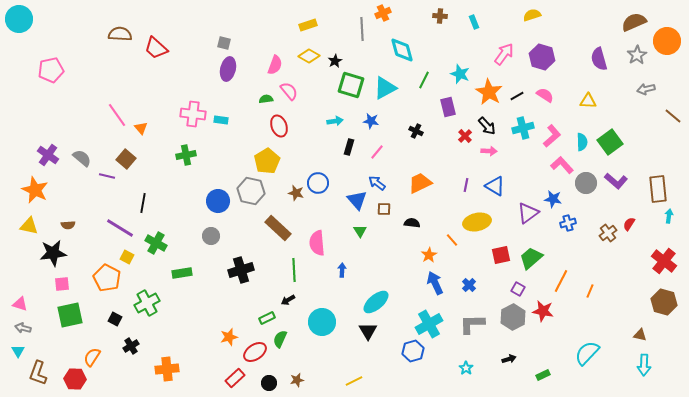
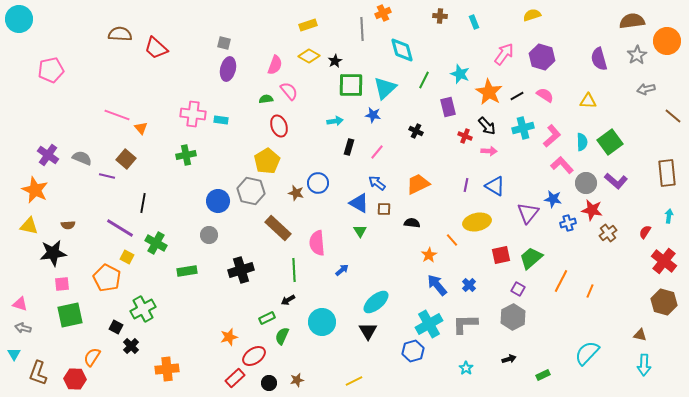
brown semicircle at (634, 22): moved 2 px left, 1 px up; rotated 15 degrees clockwise
green square at (351, 85): rotated 16 degrees counterclockwise
cyan triangle at (385, 88): rotated 15 degrees counterclockwise
pink line at (117, 115): rotated 35 degrees counterclockwise
blue star at (371, 121): moved 2 px right, 6 px up
red cross at (465, 136): rotated 24 degrees counterclockwise
gray semicircle at (82, 158): rotated 18 degrees counterclockwise
orange trapezoid at (420, 183): moved 2 px left, 1 px down
brown rectangle at (658, 189): moved 9 px right, 16 px up
blue triangle at (357, 200): moved 2 px right, 3 px down; rotated 20 degrees counterclockwise
purple triangle at (528, 213): rotated 15 degrees counterclockwise
red semicircle at (629, 224): moved 16 px right, 8 px down
gray circle at (211, 236): moved 2 px left, 1 px up
blue arrow at (342, 270): rotated 48 degrees clockwise
green rectangle at (182, 273): moved 5 px right, 2 px up
blue arrow at (435, 283): moved 2 px right, 2 px down; rotated 15 degrees counterclockwise
green cross at (147, 303): moved 4 px left, 6 px down
red star at (543, 311): moved 49 px right, 101 px up
black square at (115, 319): moved 1 px right, 8 px down
gray L-shape at (472, 324): moved 7 px left
green semicircle at (280, 339): moved 2 px right, 3 px up
black cross at (131, 346): rotated 14 degrees counterclockwise
cyan triangle at (18, 351): moved 4 px left, 3 px down
red ellipse at (255, 352): moved 1 px left, 4 px down
